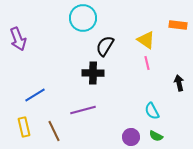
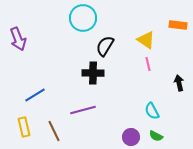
pink line: moved 1 px right, 1 px down
